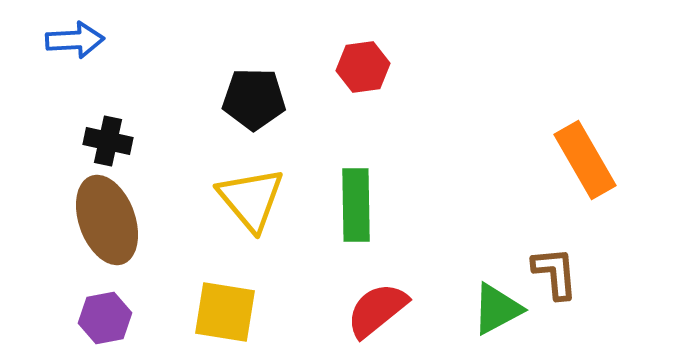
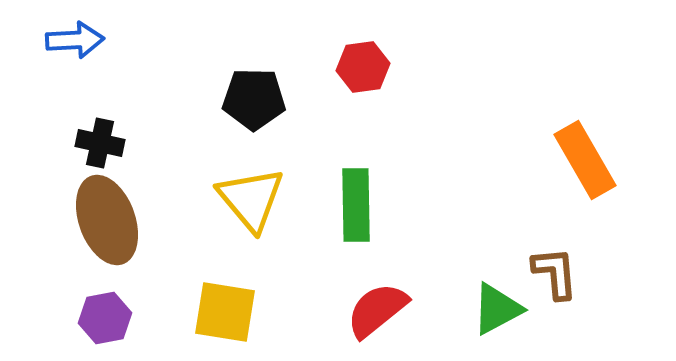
black cross: moved 8 px left, 2 px down
